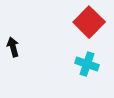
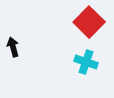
cyan cross: moved 1 px left, 2 px up
